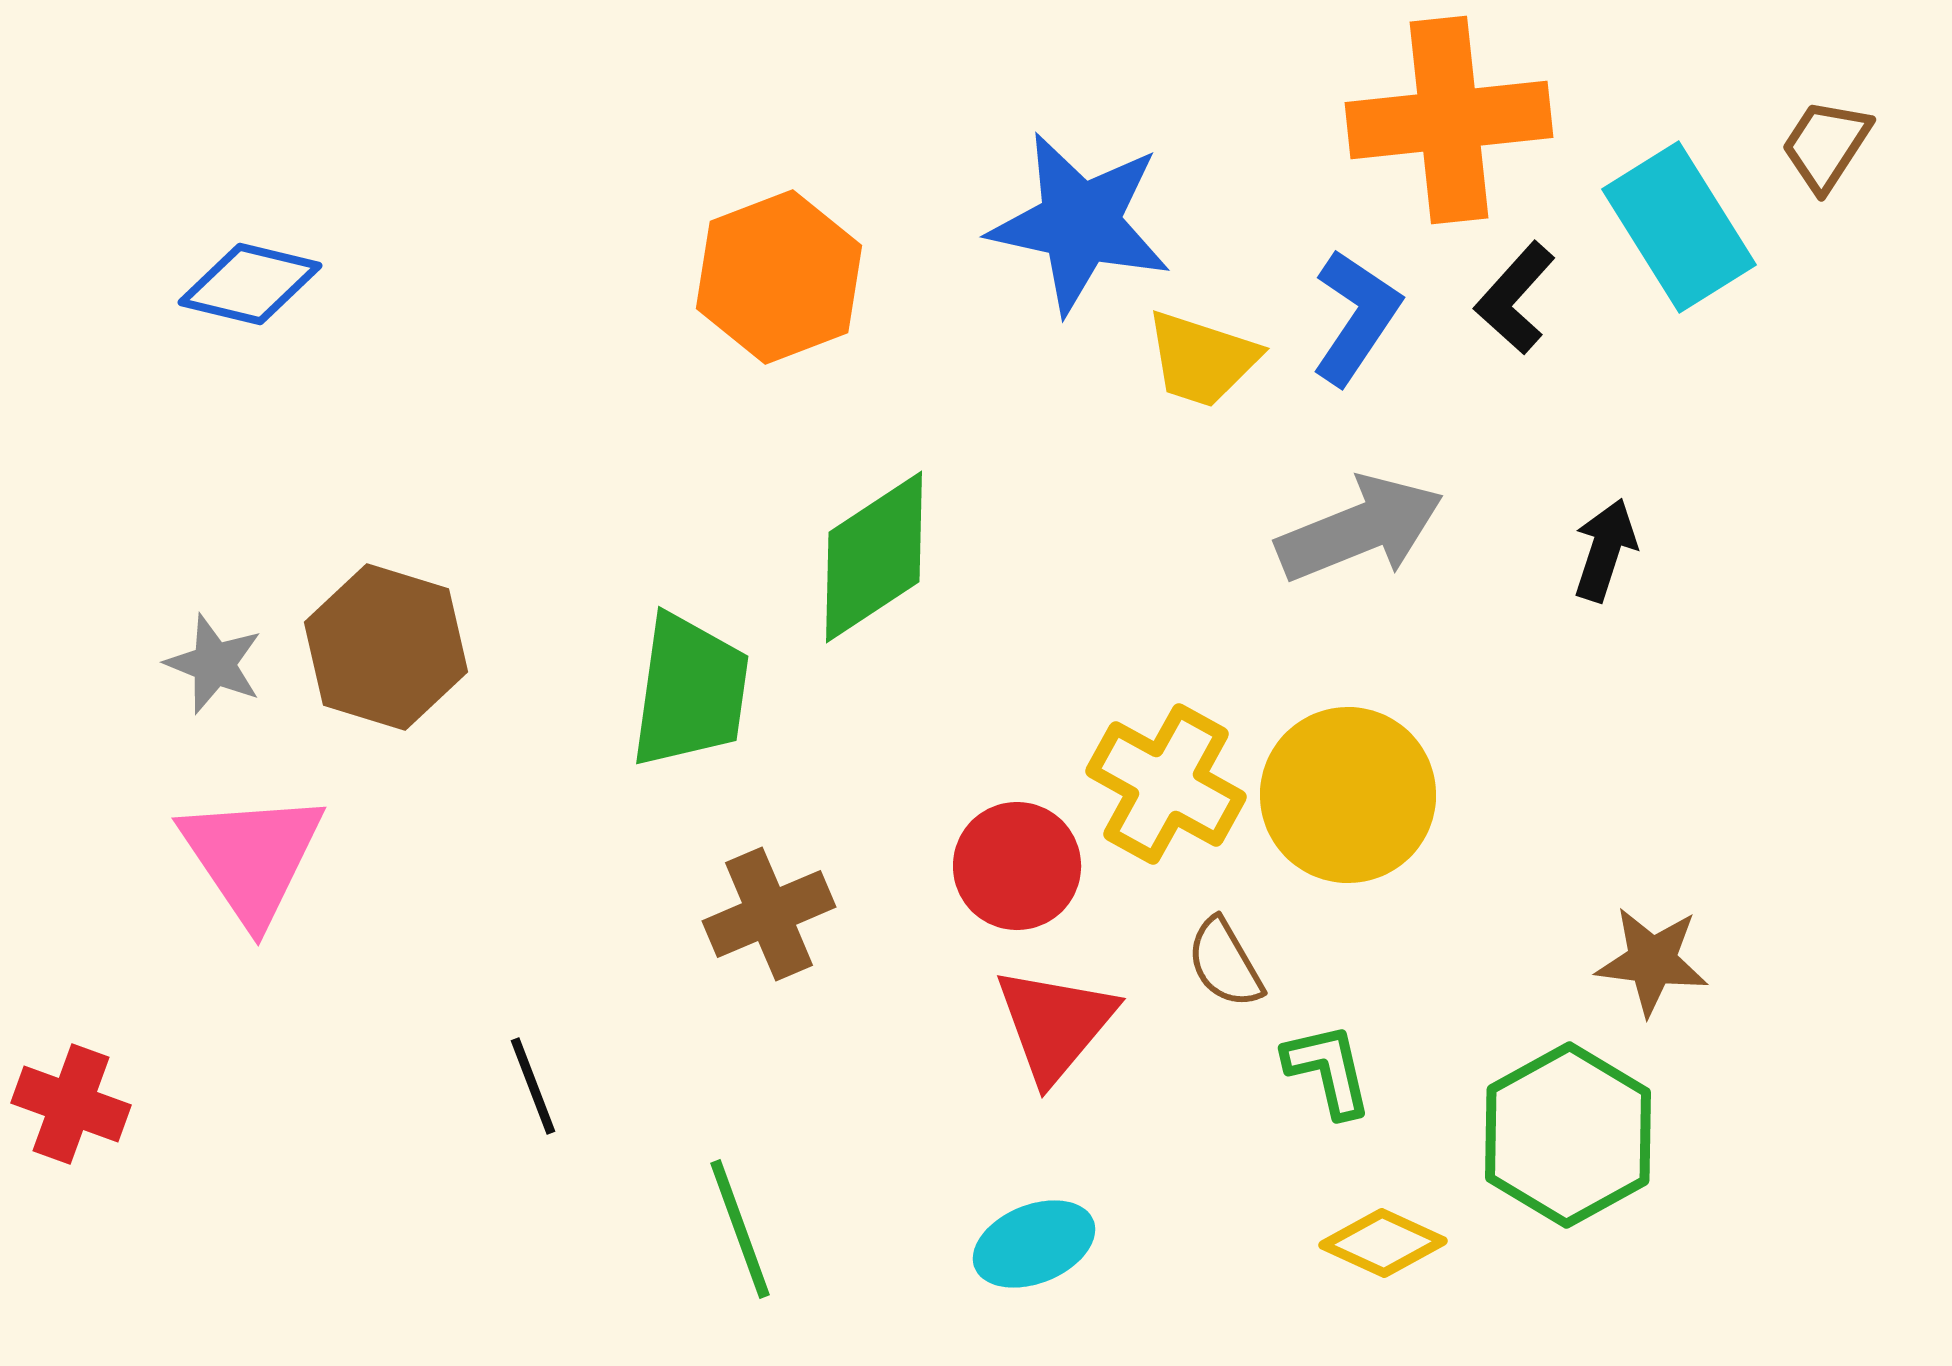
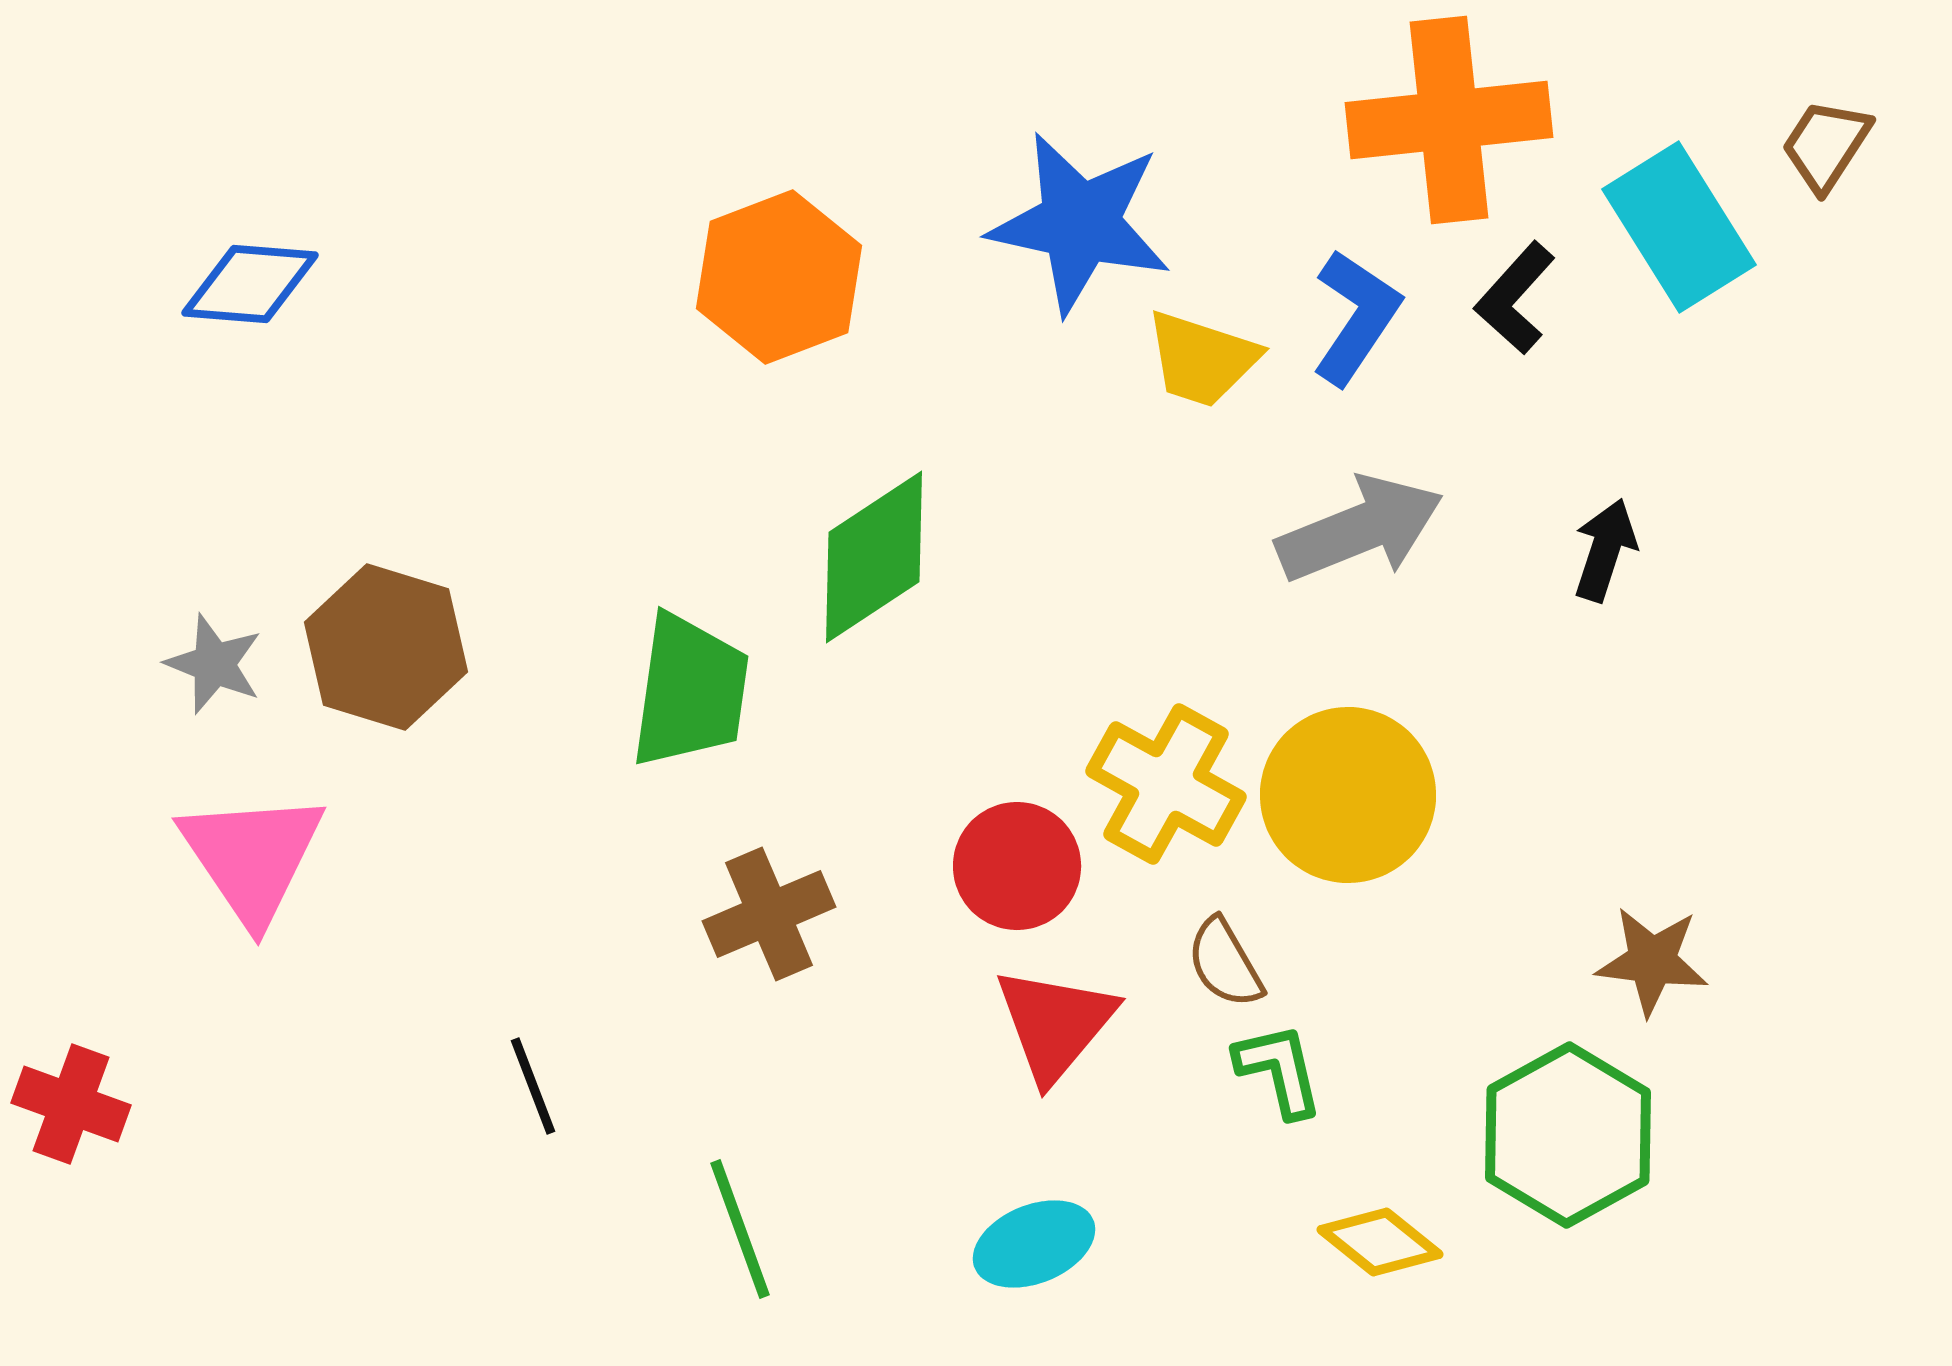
blue diamond: rotated 9 degrees counterclockwise
green L-shape: moved 49 px left
yellow diamond: moved 3 px left, 1 px up; rotated 14 degrees clockwise
